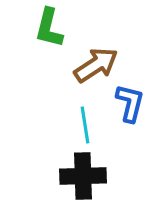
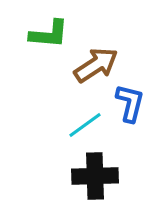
green L-shape: moved 6 px down; rotated 99 degrees counterclockwise
cyan line: rotated 63 degrees clockwise
black cross: moved 12 px right
